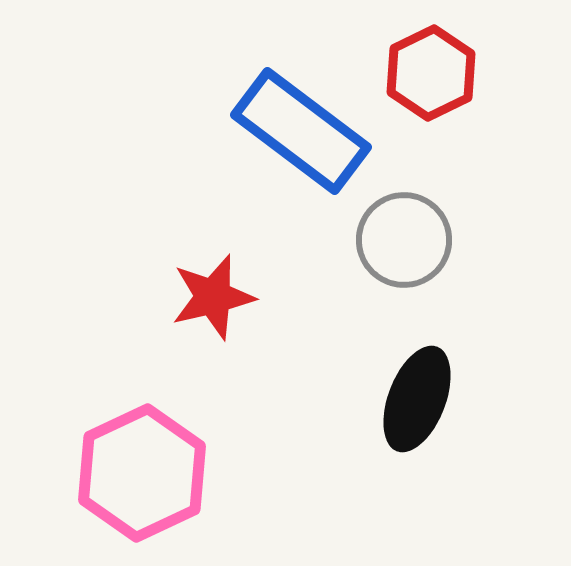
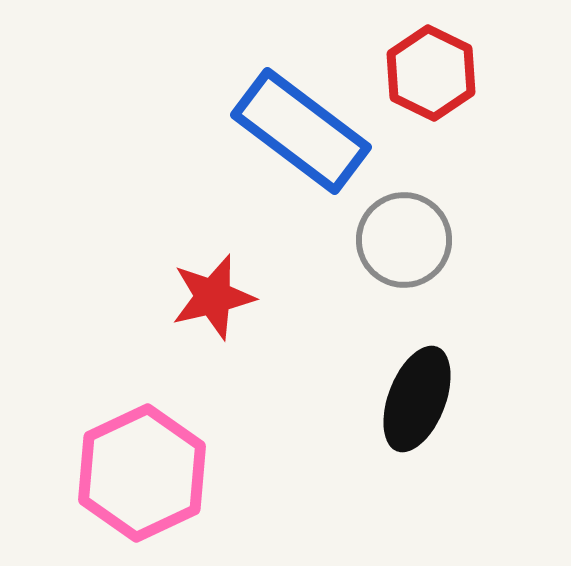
red hexagon: rotated 8 degrees counterclockwise
